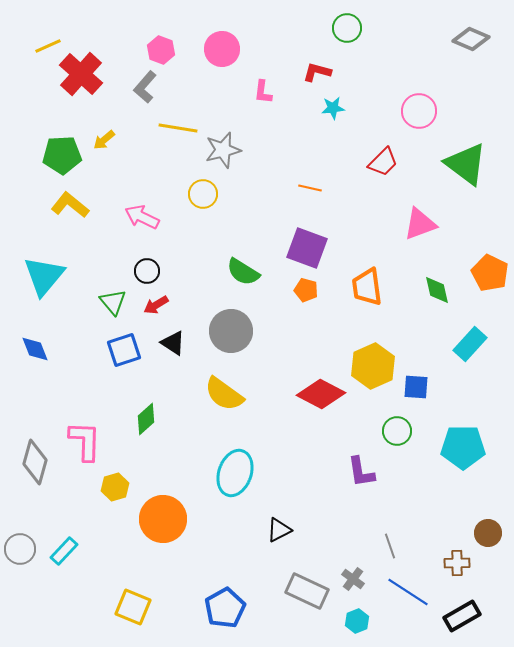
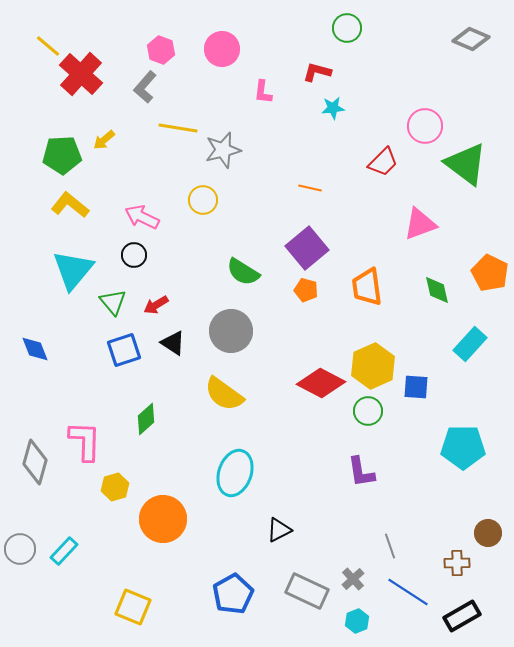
yellow line at (48, 46): rotated 64 degrees clockwise
pink circle at (419, 111): moved 6 px right, 15 px down
yellow circle at (203, 194): moved 6 px down
purple square at (307, 248): rotated 30 degrees clockwise
black circle at (147, 271): moved 13 px left, 16 px up
cyan triangle at (44, 276): moved 29 px right, 6 px up
red diamond at (321, 394): moved 11 px up
green circle at (397, 431): moved 29 px left, 20 px up
gray cross at (353, 579): rotated 10 degrees clockwise
blue pentagon at (225, 608): moved 8 px right, 14 px up
